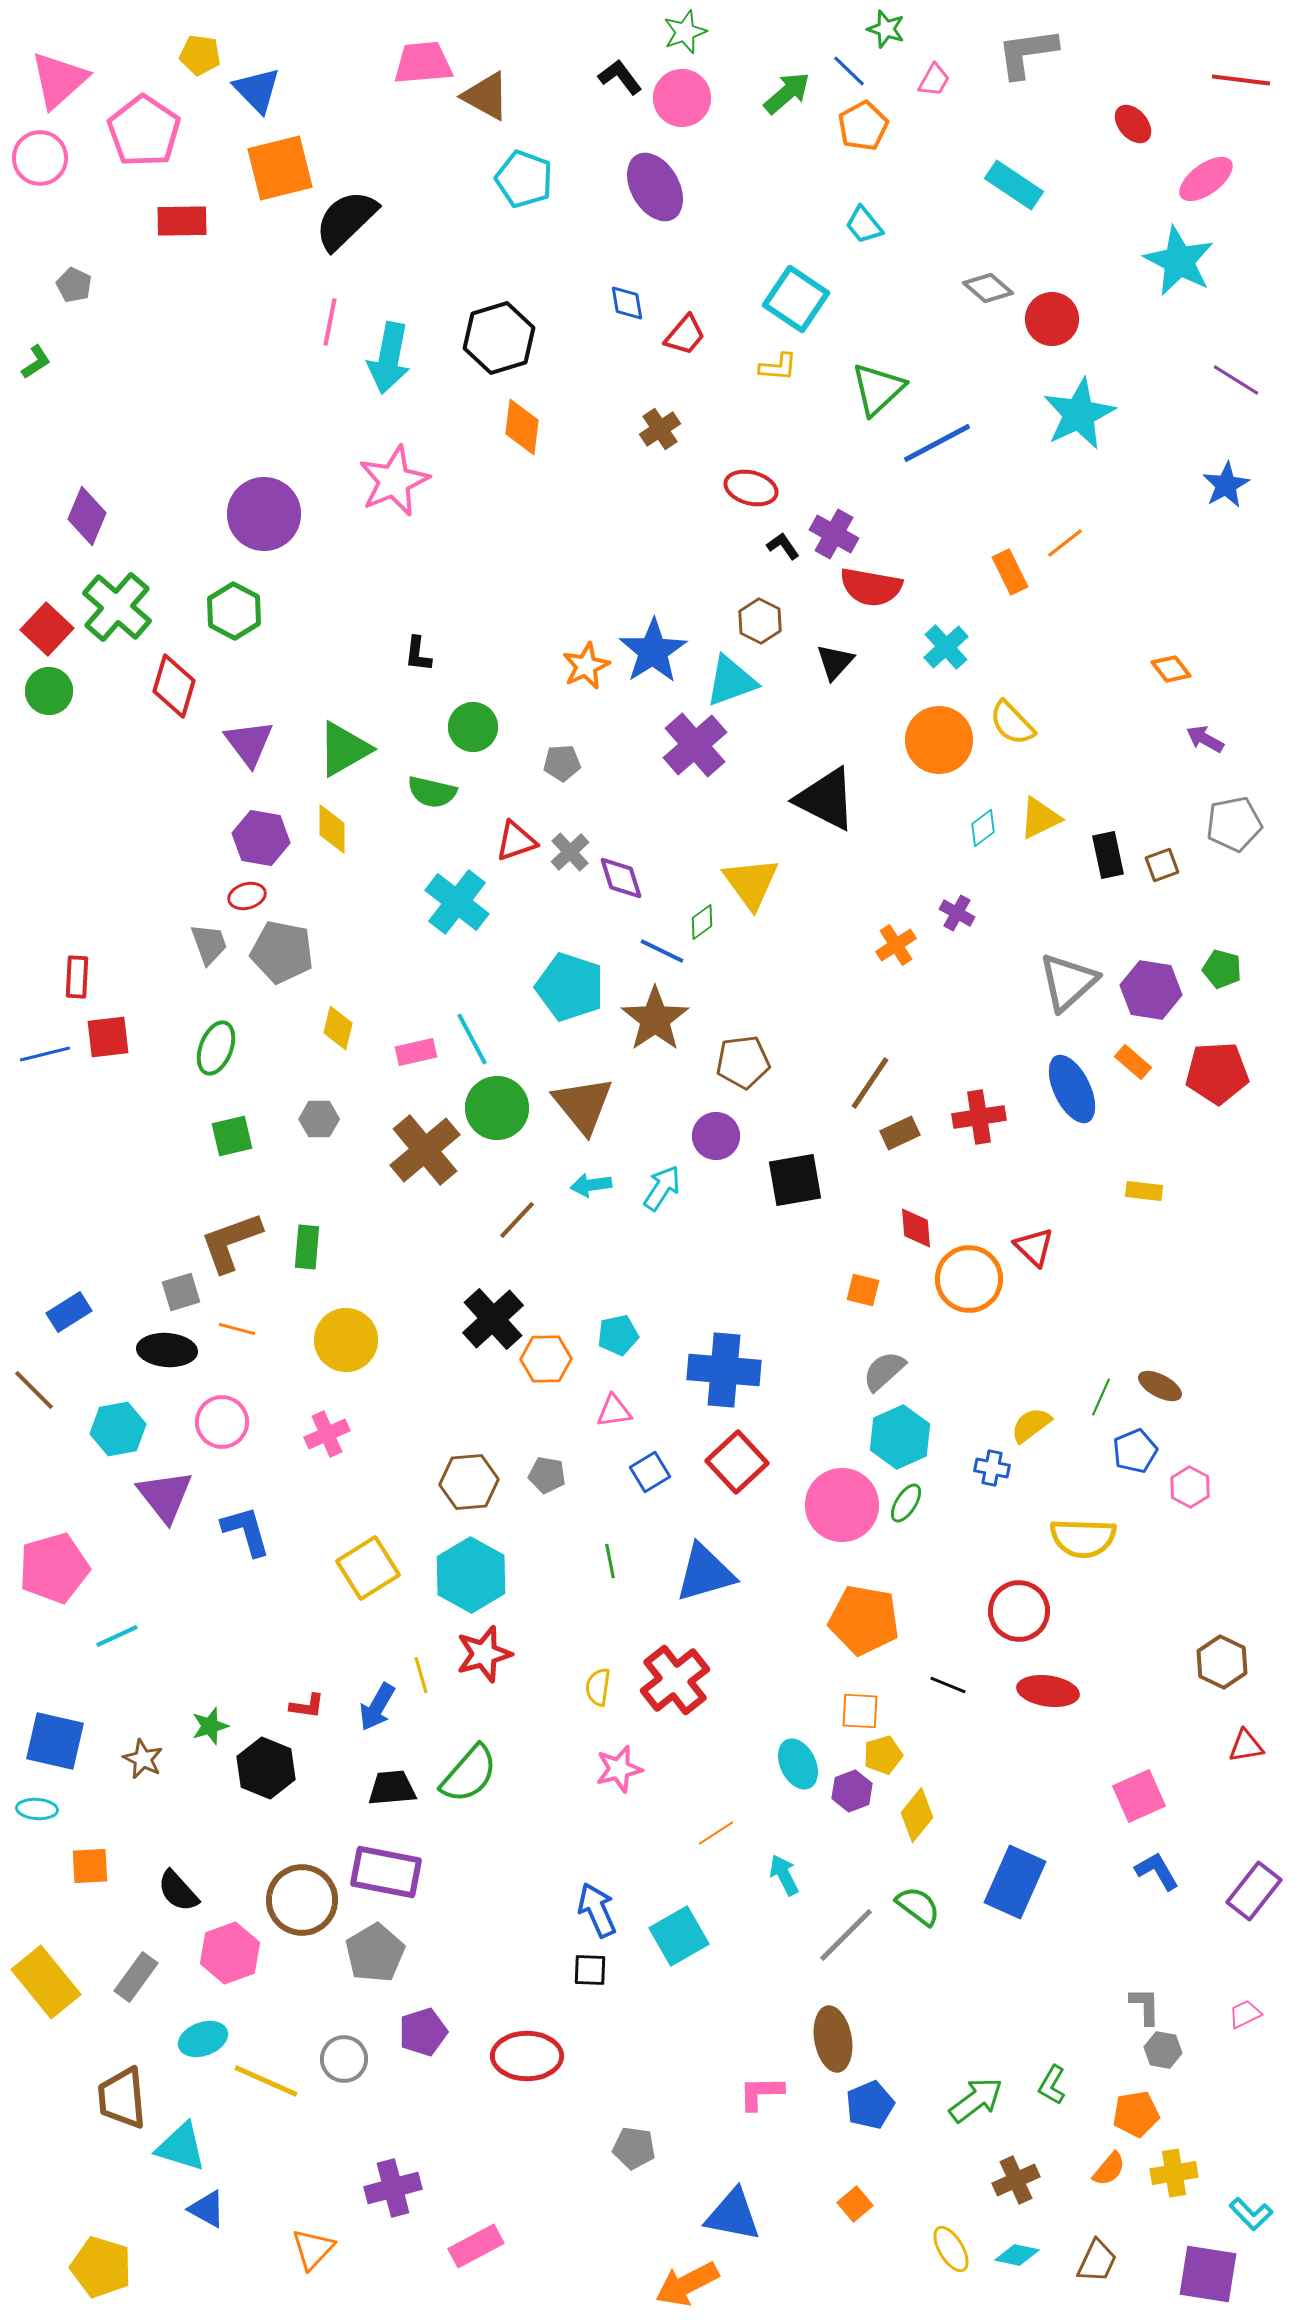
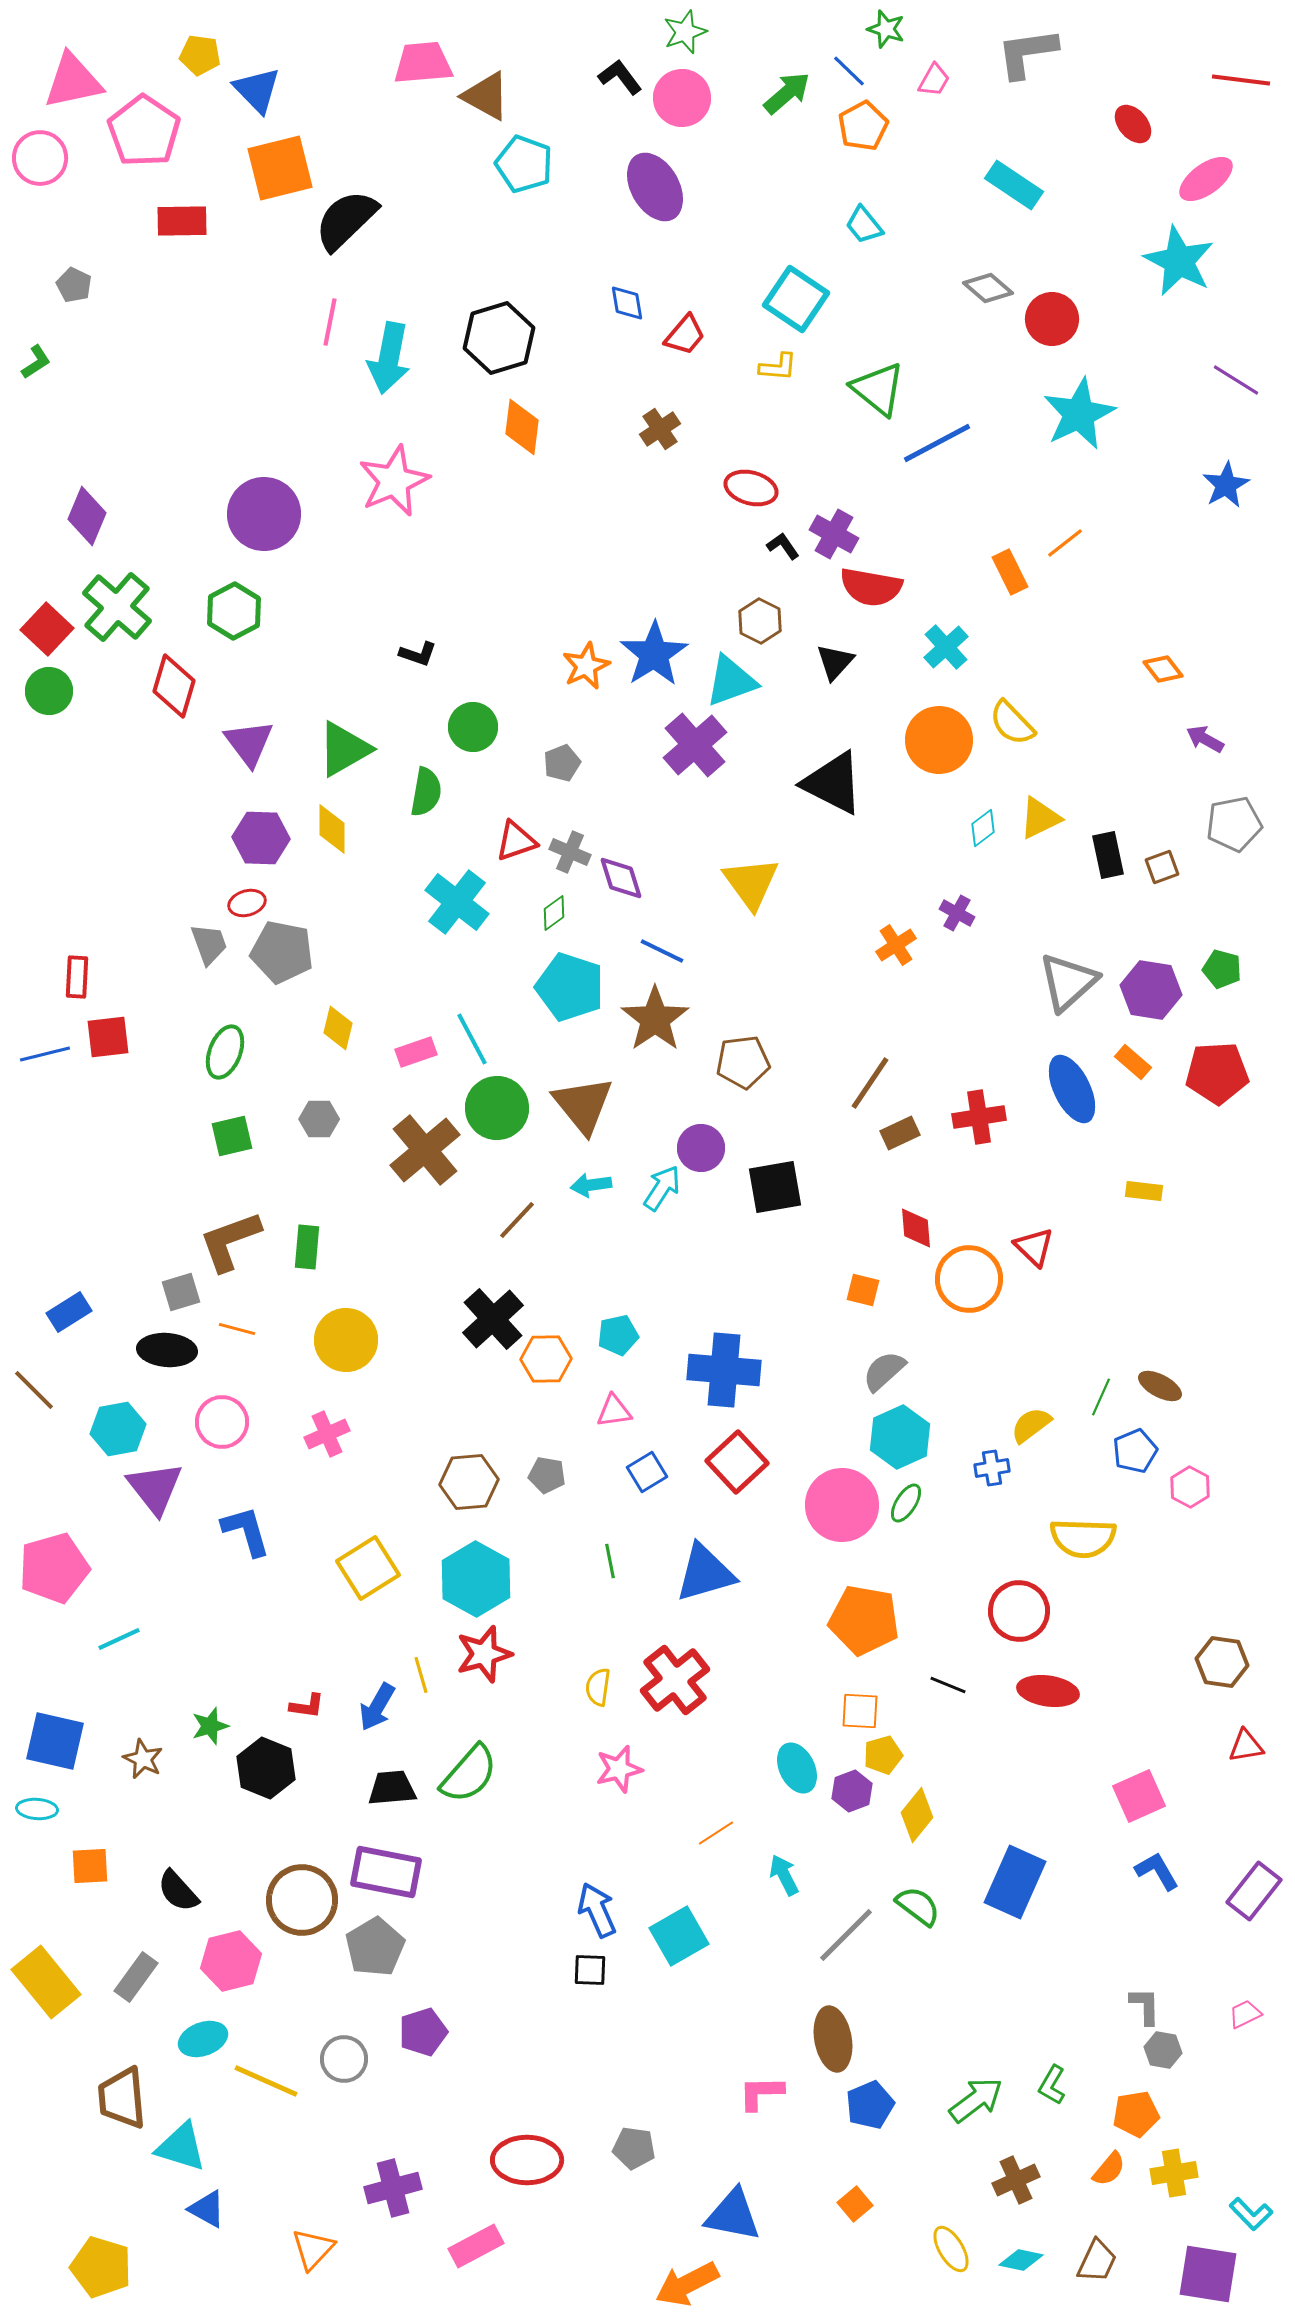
pink triangle at (59, 80): moved 14 px right, 1 px down; rotated 30 degrees clockwise
cyan pentagon at (524, 179): moved 15 px up
green triangle at (878, 389): rotated 38 degrees counterclockwise
green hexagon at (234, 611): rotated 4 degrees clockwise
blue star at (653, 651): moved 1 px right, 3 px down
black L-shape at (418, 654): rotated 78 degrees counterclockwise
orange diamond at (1171, 669): moved 8 px left
gray pentagon at (562, 763): rotated 18 degrees counterclockwise
green semicircle at (432, 792): moved 6 px left; rotated 93 degrees counterclockwise
black triangle at (826, 799): moved 7 px right, 16 px up
purple hexagon at (261, 838): rotated 8 degrees counterclockwise
gray cross at (570, 852): rotated 24 degrees counterclockwise
brown square at (1162, 865): moved 2 px down
red ellipse at (247, 896): moved 7 px down
green diamond at (702, 922): moved 148 px left, 9 px up
green ellipse at (216, 1048): moved 9 px right, 4 px down
pink rectangle at (416, 1052): rotated 6 degrees counterclockwise
purple circle at (716, 1136): moved 15 px left, 12 px down
black square at (795, 1180): moved 20 px left, 7 px down
brown L-shape at (231, 1242): moved 1 px left, 1 px up
blue cross at (992, 1468): rotated 20 degrees counterclockwise
blue square at (650, 1472): moved 3 px left
purple triangle at (165, 1496): moved 10 px left, 8 px up
cyan hexagon at (471, 1575): moved 5 px right, 4 px down
cyan line at (117, 1636): moved 2 px right, 3 px down
brown hexagon at (1222, 1662): rotated 18 degrees counterclockwise
cyan ellipse at (798, 1764): moved 1 px left, 4 px down
pink hexagon at (230, 1953): moved 1 px right, 8 px down; rotated 6 degrees clockwise
gray pentagon at (375, 1953): moved 6 px up
red ellipse at (527, 2056): moved 104 px down
cyan diamond at (1017, 2255): moved 4 px right, 5 px down
